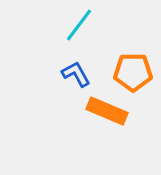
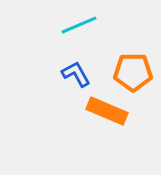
cyan line: rotated 30 degrees clockwise
